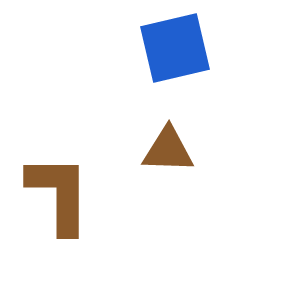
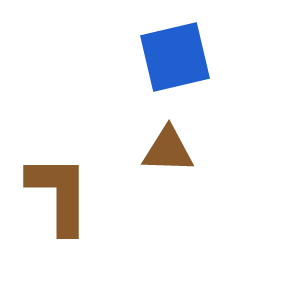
blue square: moved 9 px down
